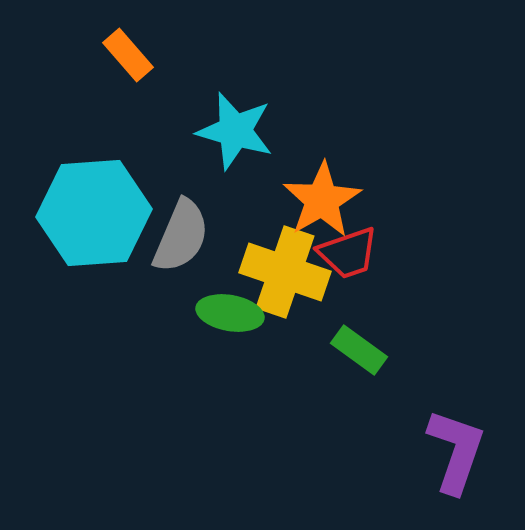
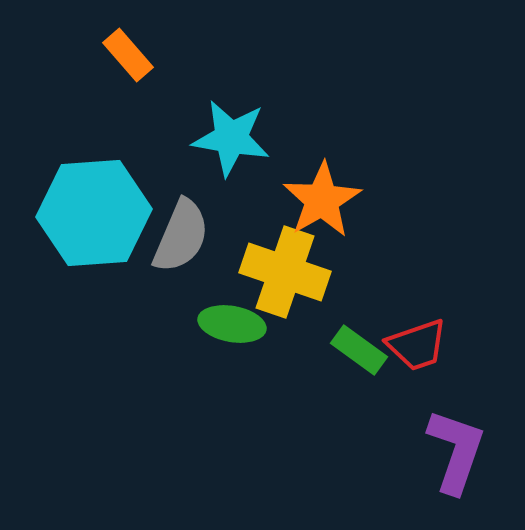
cyan star: moved 4 px left, 7 px down; rotated 6 degrees counterclockwise
red trapezoid: moved 69 px right, 92 px down
green ellipse: moved 2 px right, 11 px down
